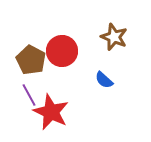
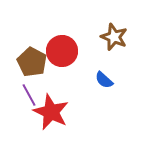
brown pentagon: moved 1 px right, 2 px down
